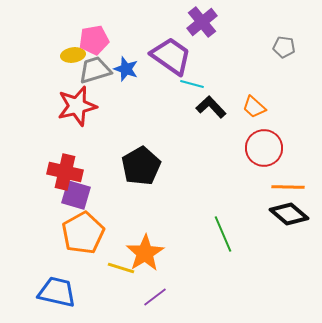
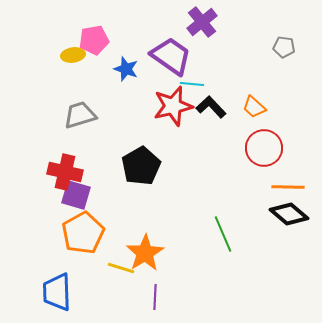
gray trapezoid: moved 15 px left, 45 px down
cyan line: rotated 10 degrees counterclockwise
red star: moved 96 px right
blue trapezoid: rotated 105 degrees counterclockwise
purple line: rotated 50 degrees counterclockwise
